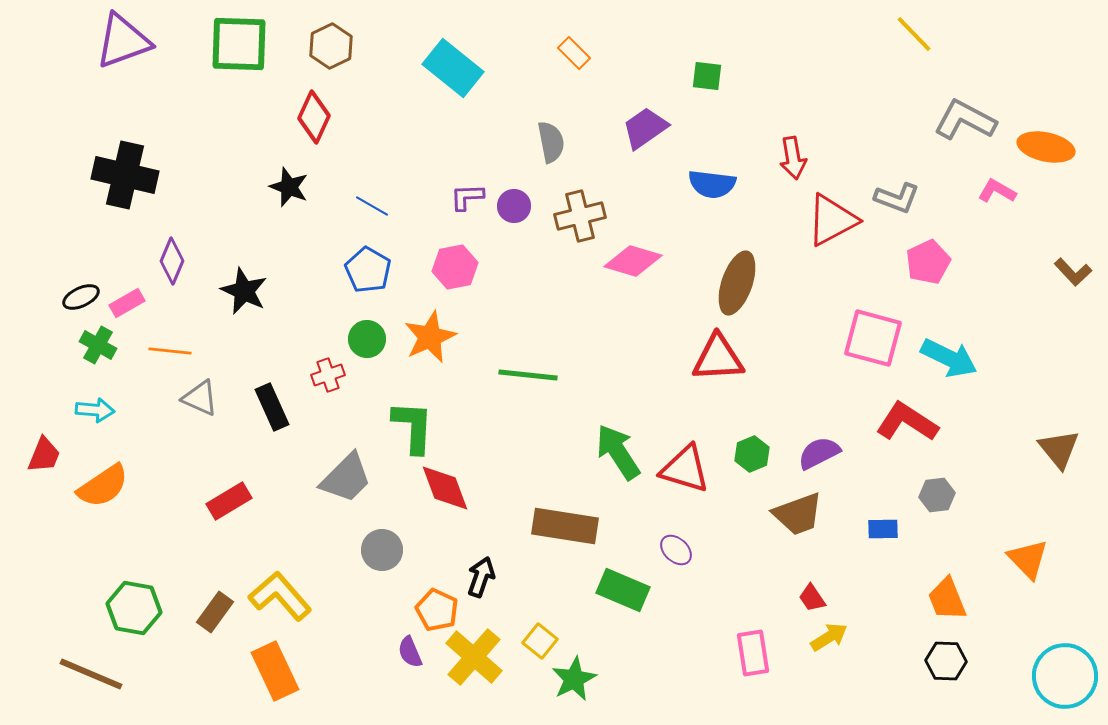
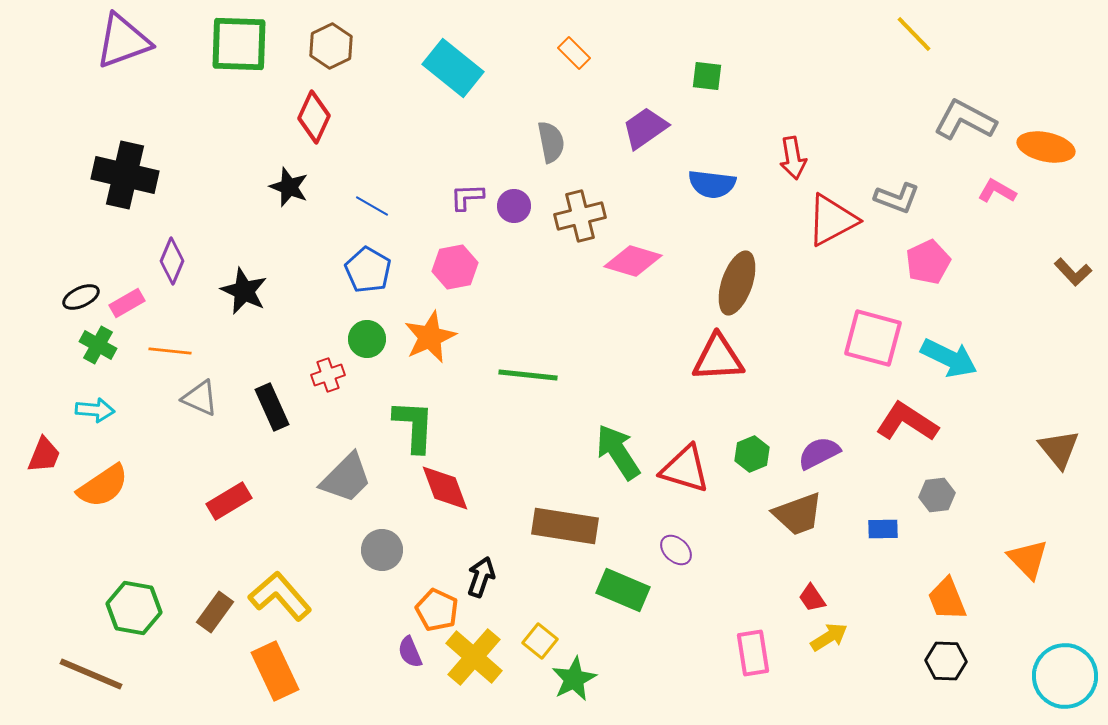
green L-shape at (413, 427): moved 1 px right, 1 px up
